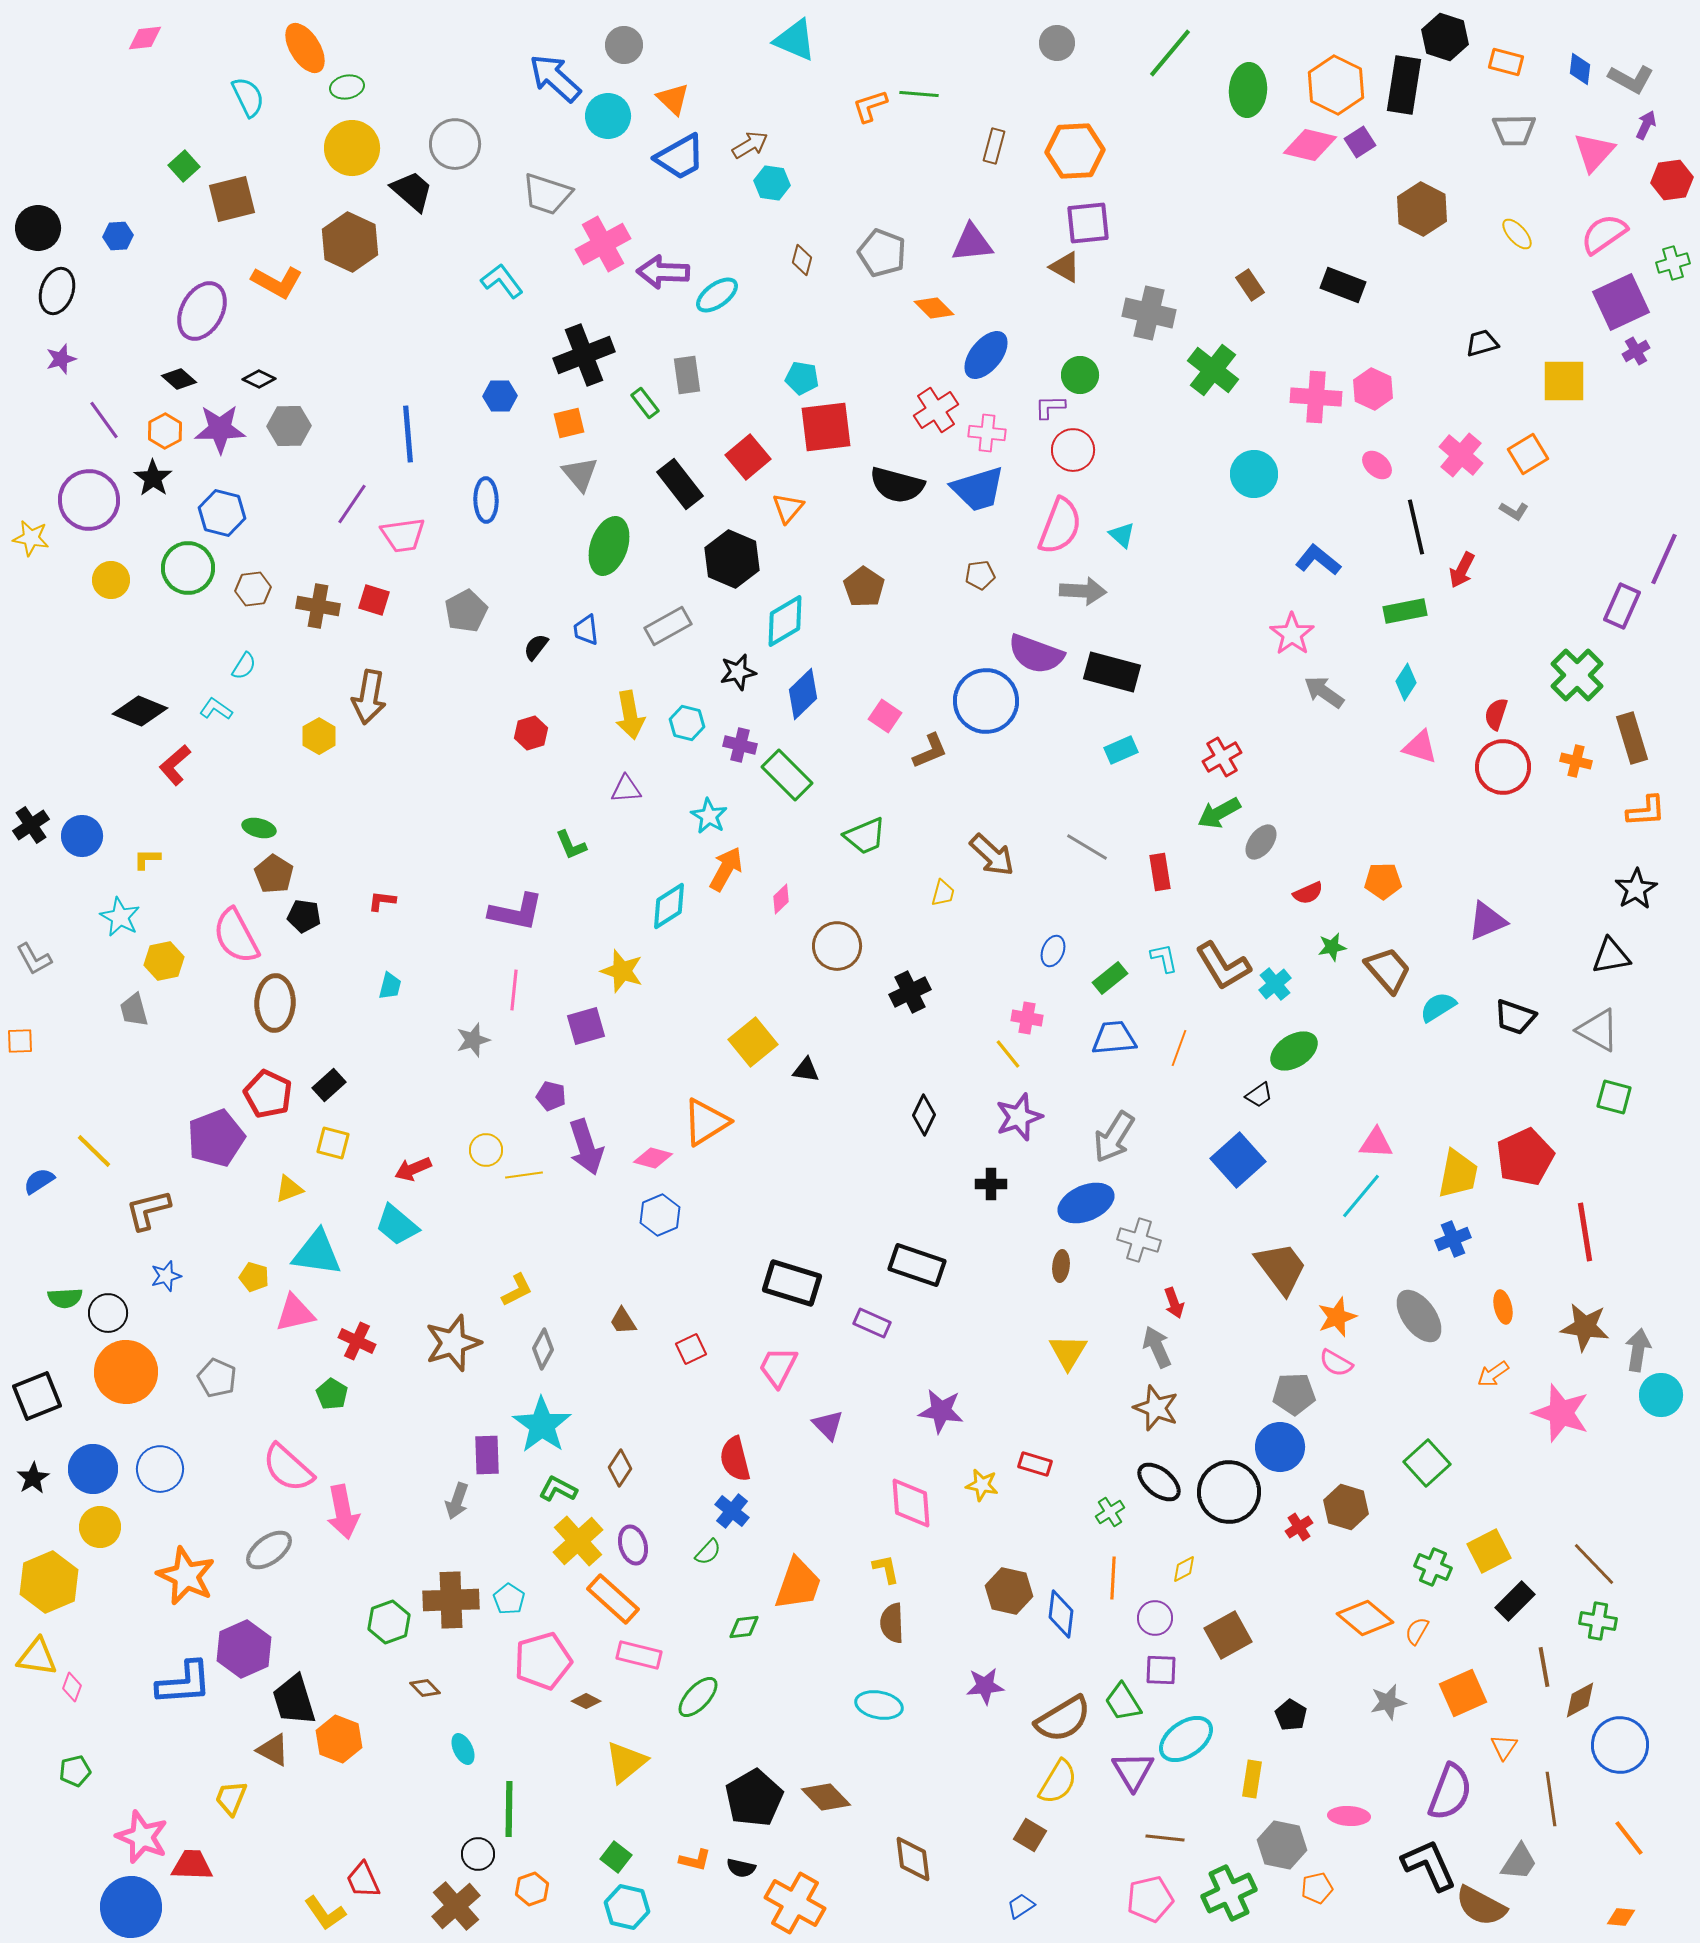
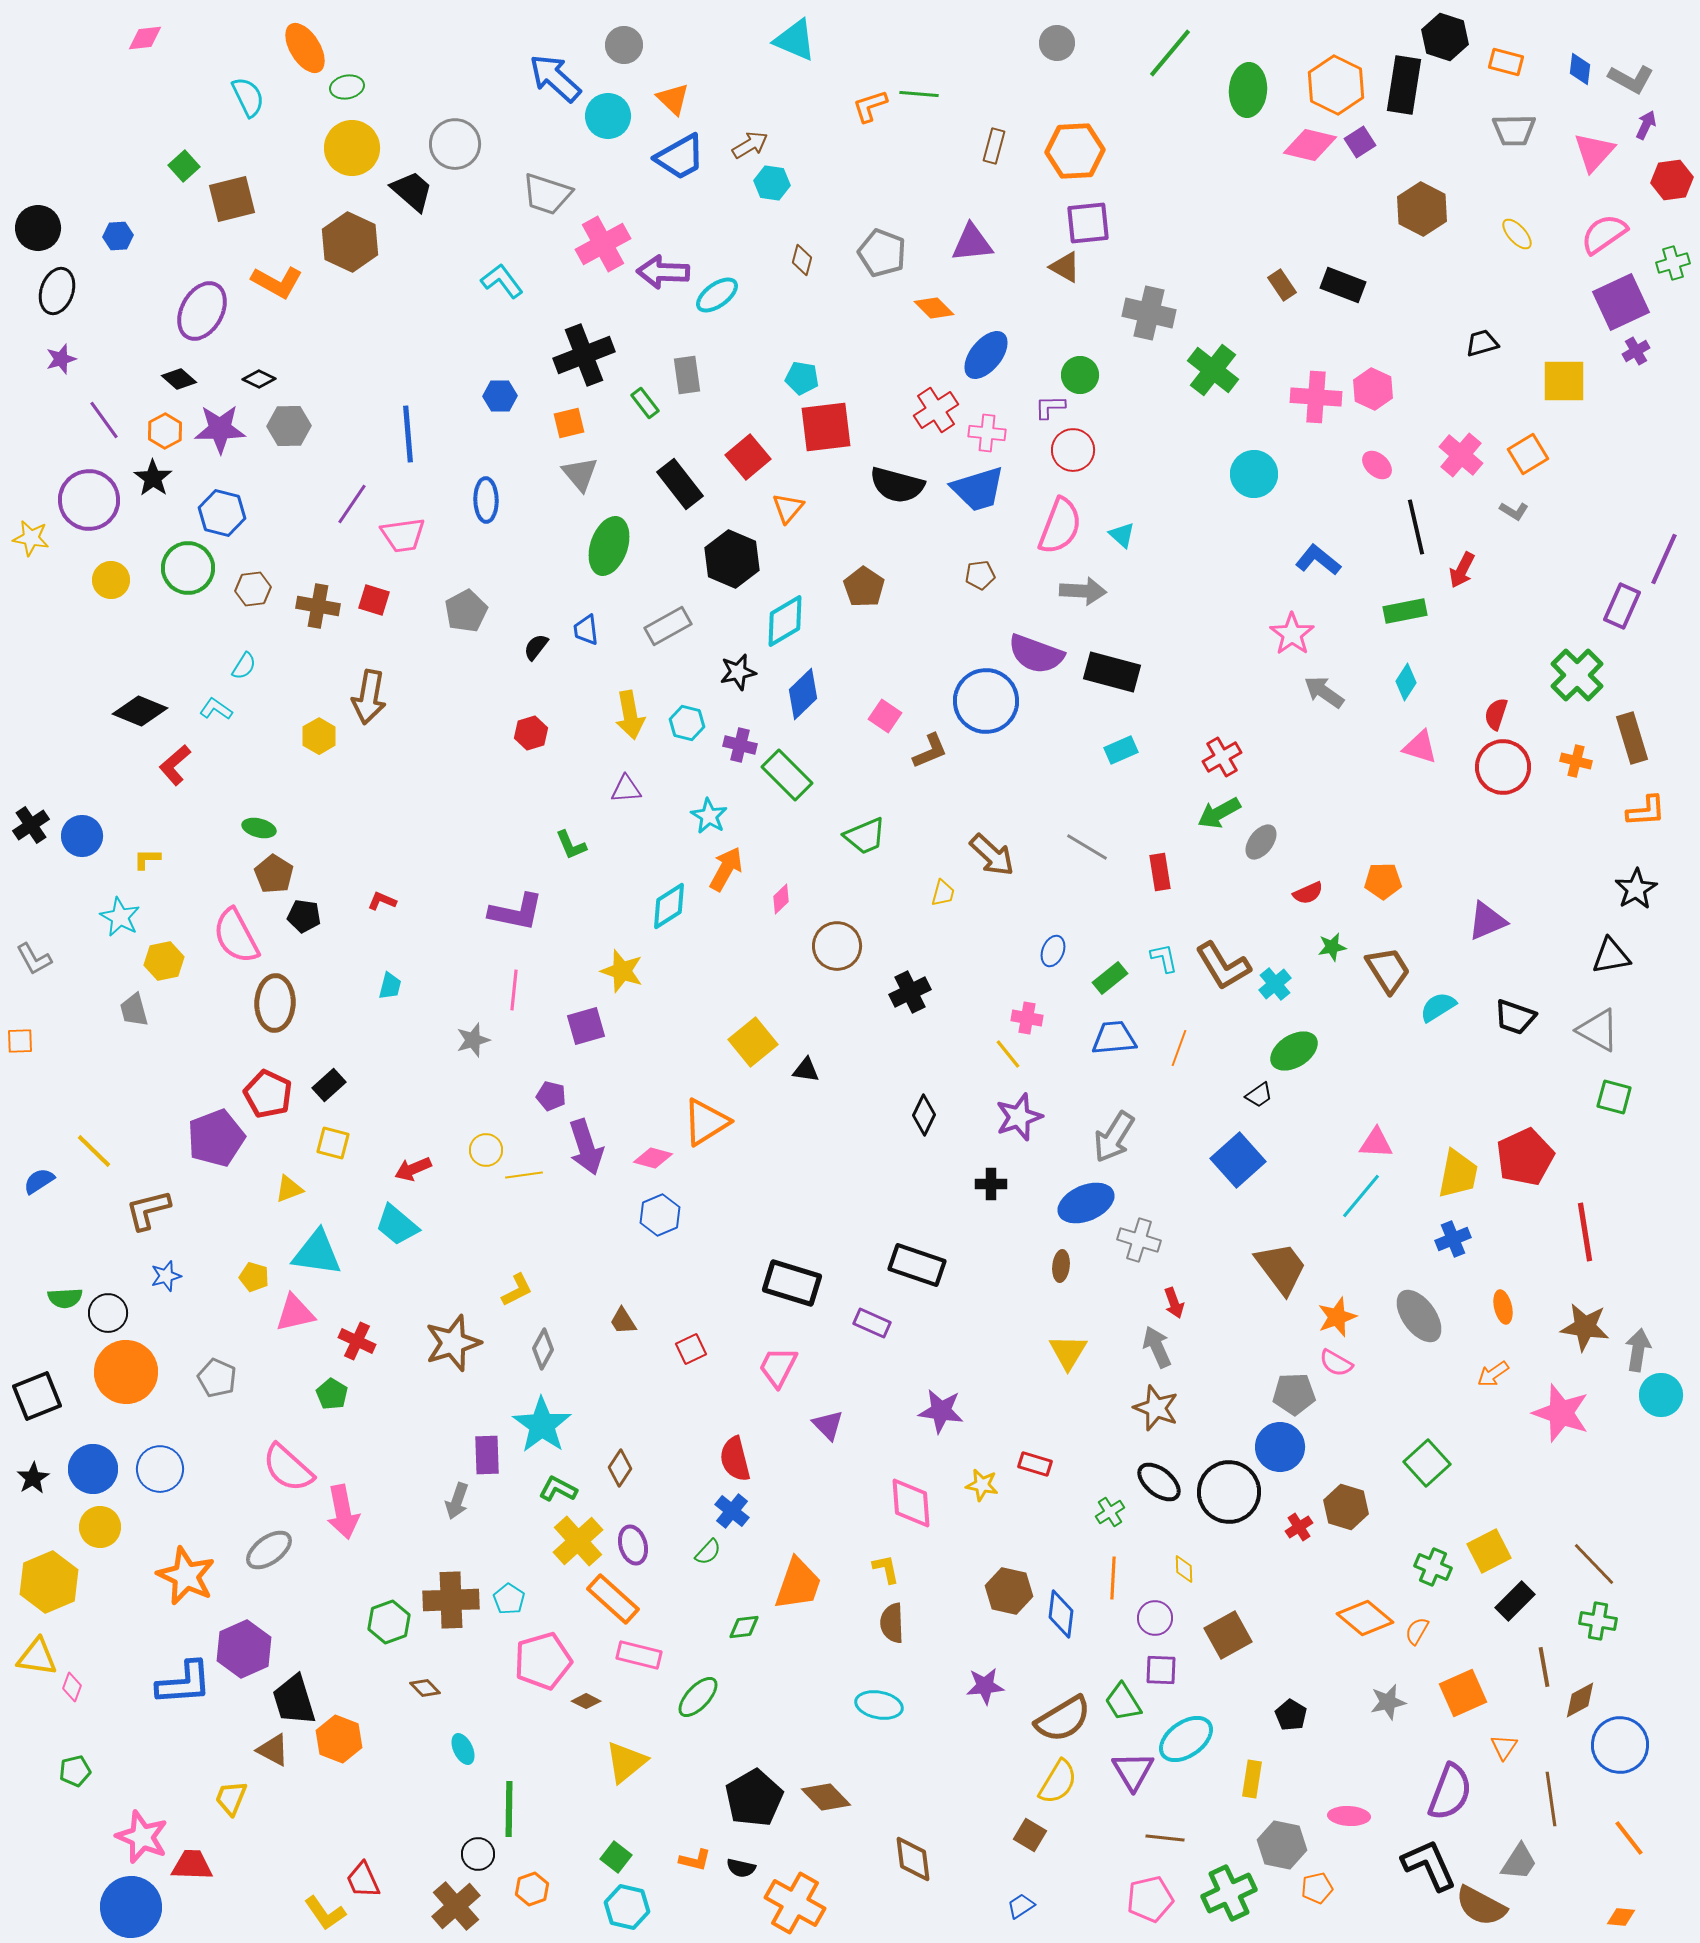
brown rectangle at (1250, 285): moved 32 px right
red L-shape at (382, 901): rotated 16 degrees clockwise
brown trapezoid at (1388, 970): rotated 9 degrees clockwise
yellow diamond at (1184, 1569): rotated 64 degrees counterclockwise
